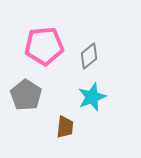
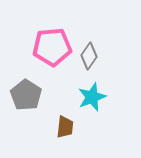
pink pentagon: moved 8 px right, 1 px down
gray diamond: rotated 16 degrees counterclockwise
